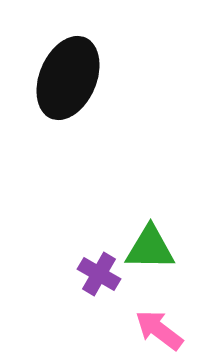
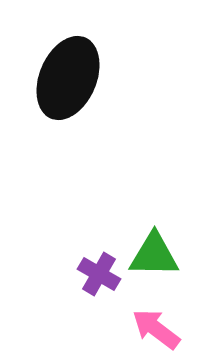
green triangle: moved 4 px right, 7 px down
pink arrow: moved 3 px left, 1 px up
